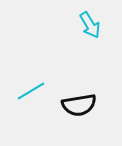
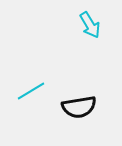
black semicircle: moved 2 px down
